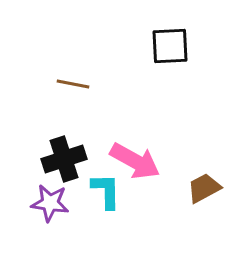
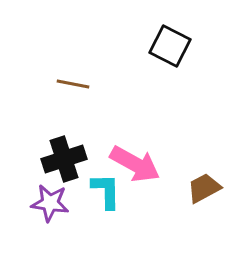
black square: rotated 30 degrees clockwise
pink arrow: moved 3 px down
